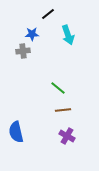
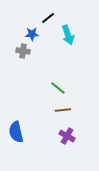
black line: moved 4 px down
gray cross: rotated 16 degrees clockwise
